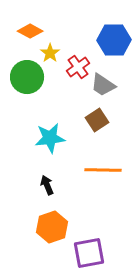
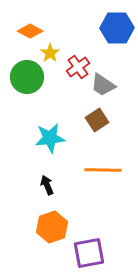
blue hexagon: moved 3 px right, 12 px up
